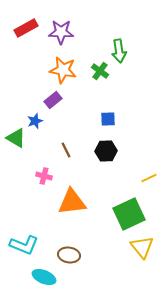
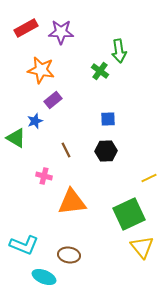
orange star: moved 22 px left
